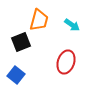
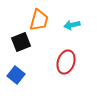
cyan arrow: rotated 133 degrees clockwise
